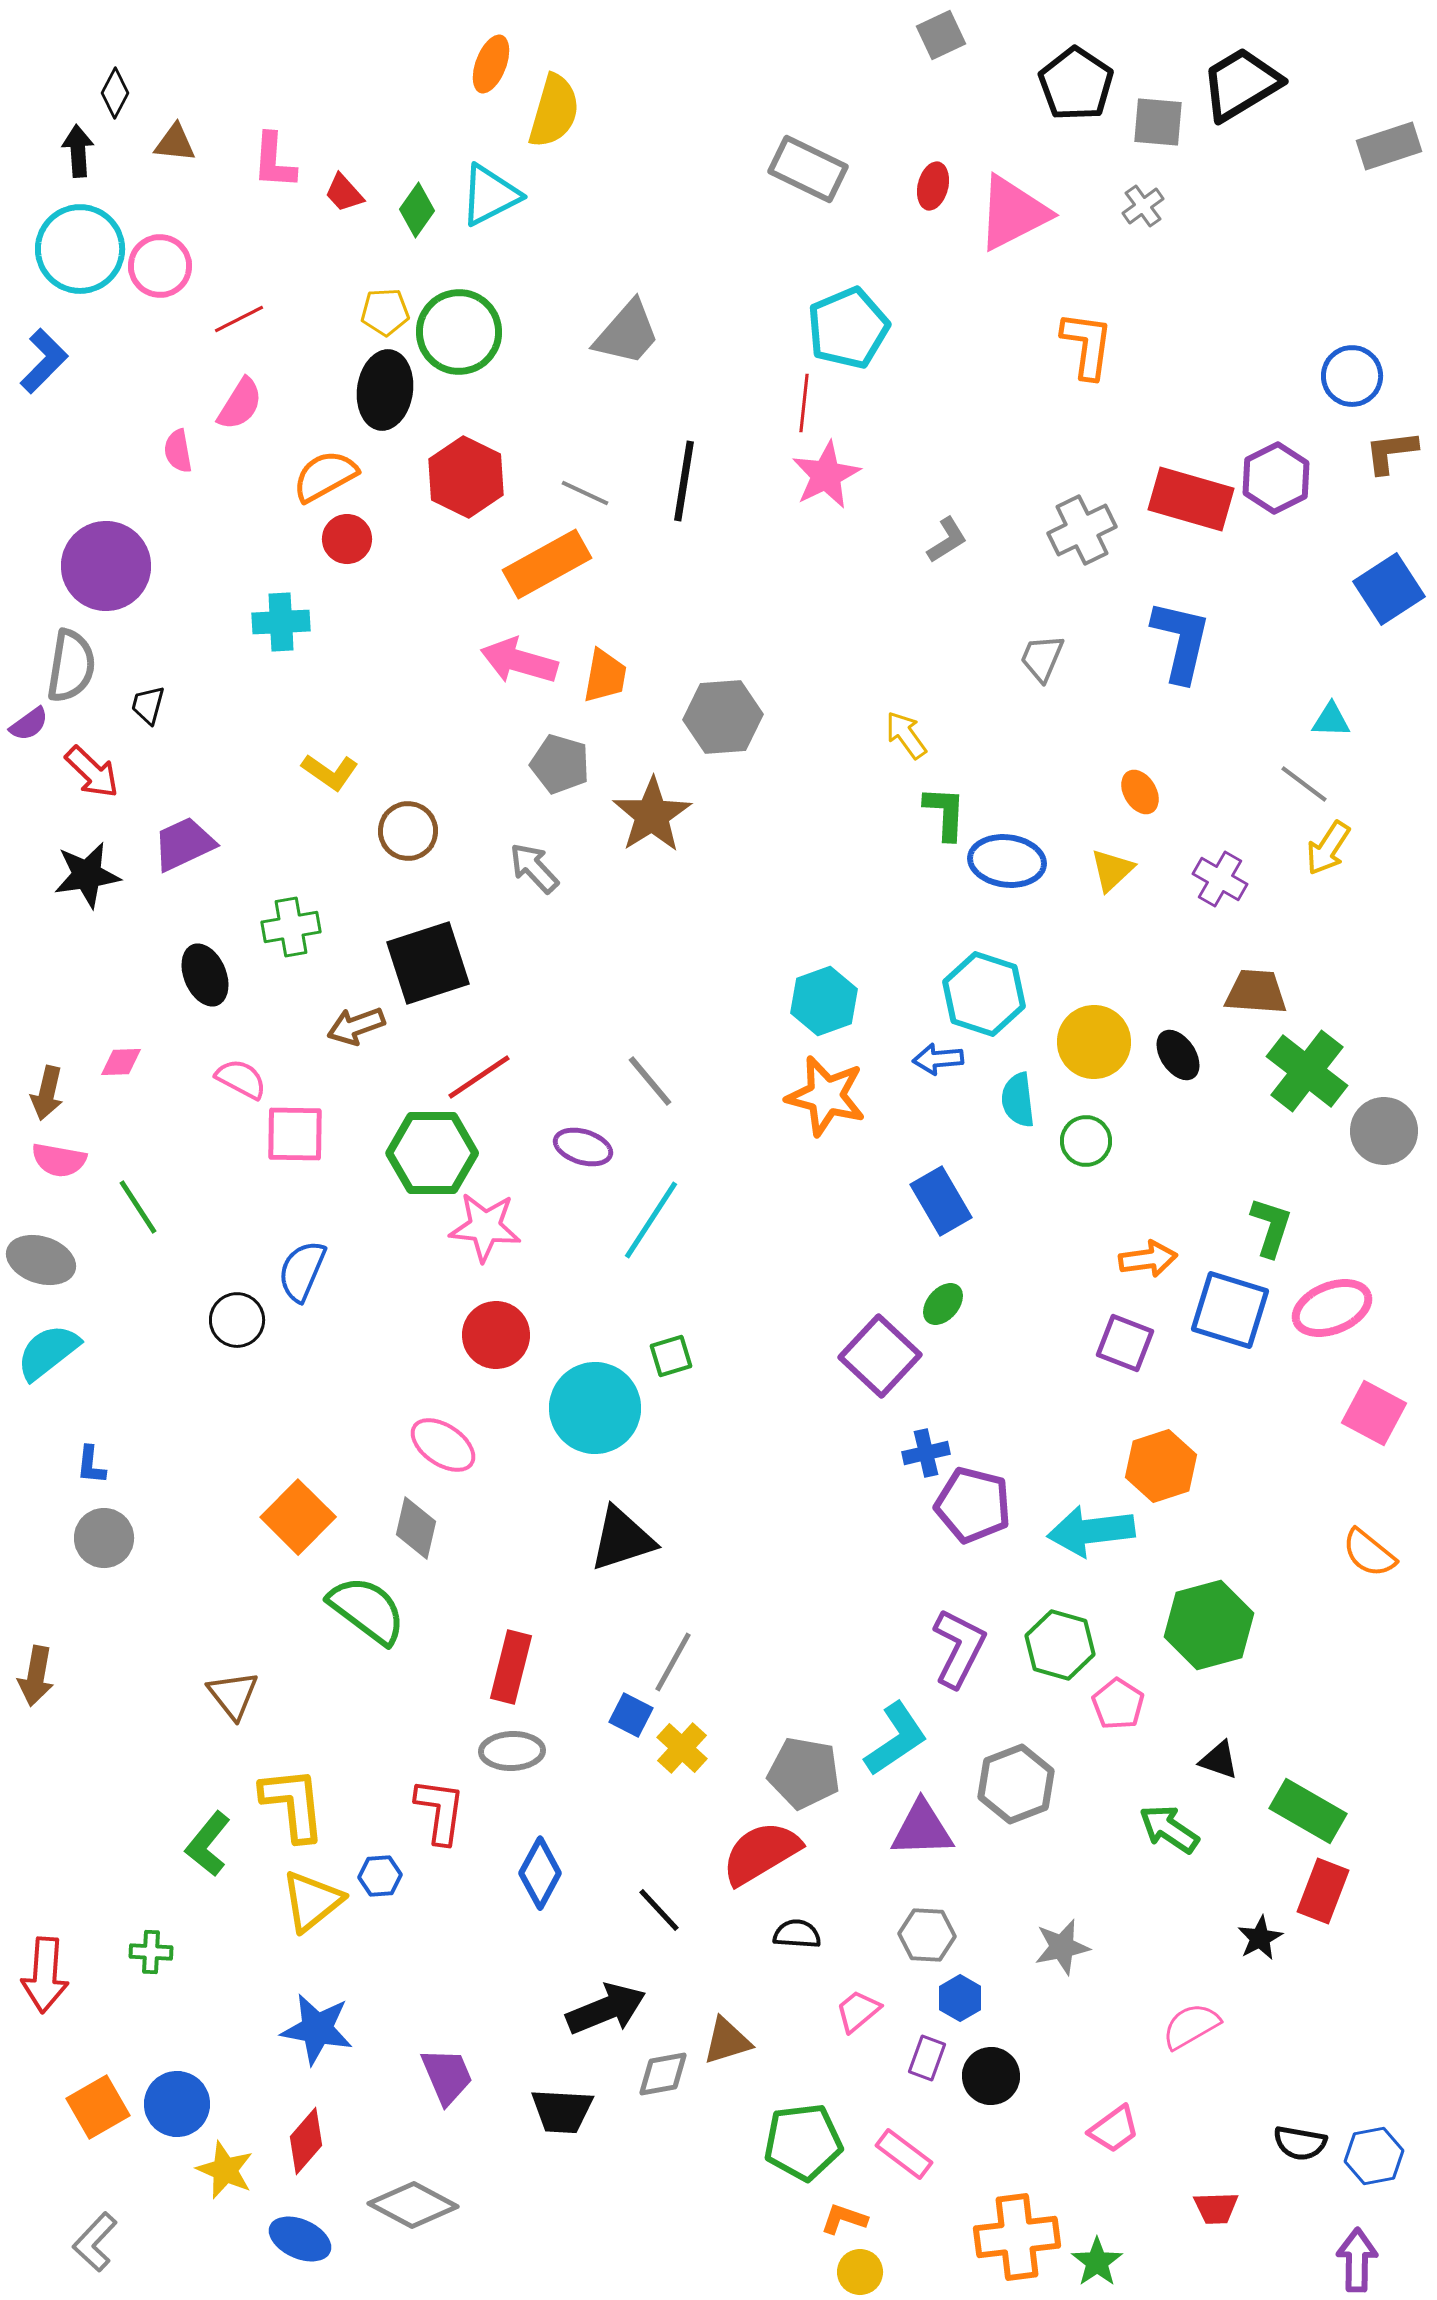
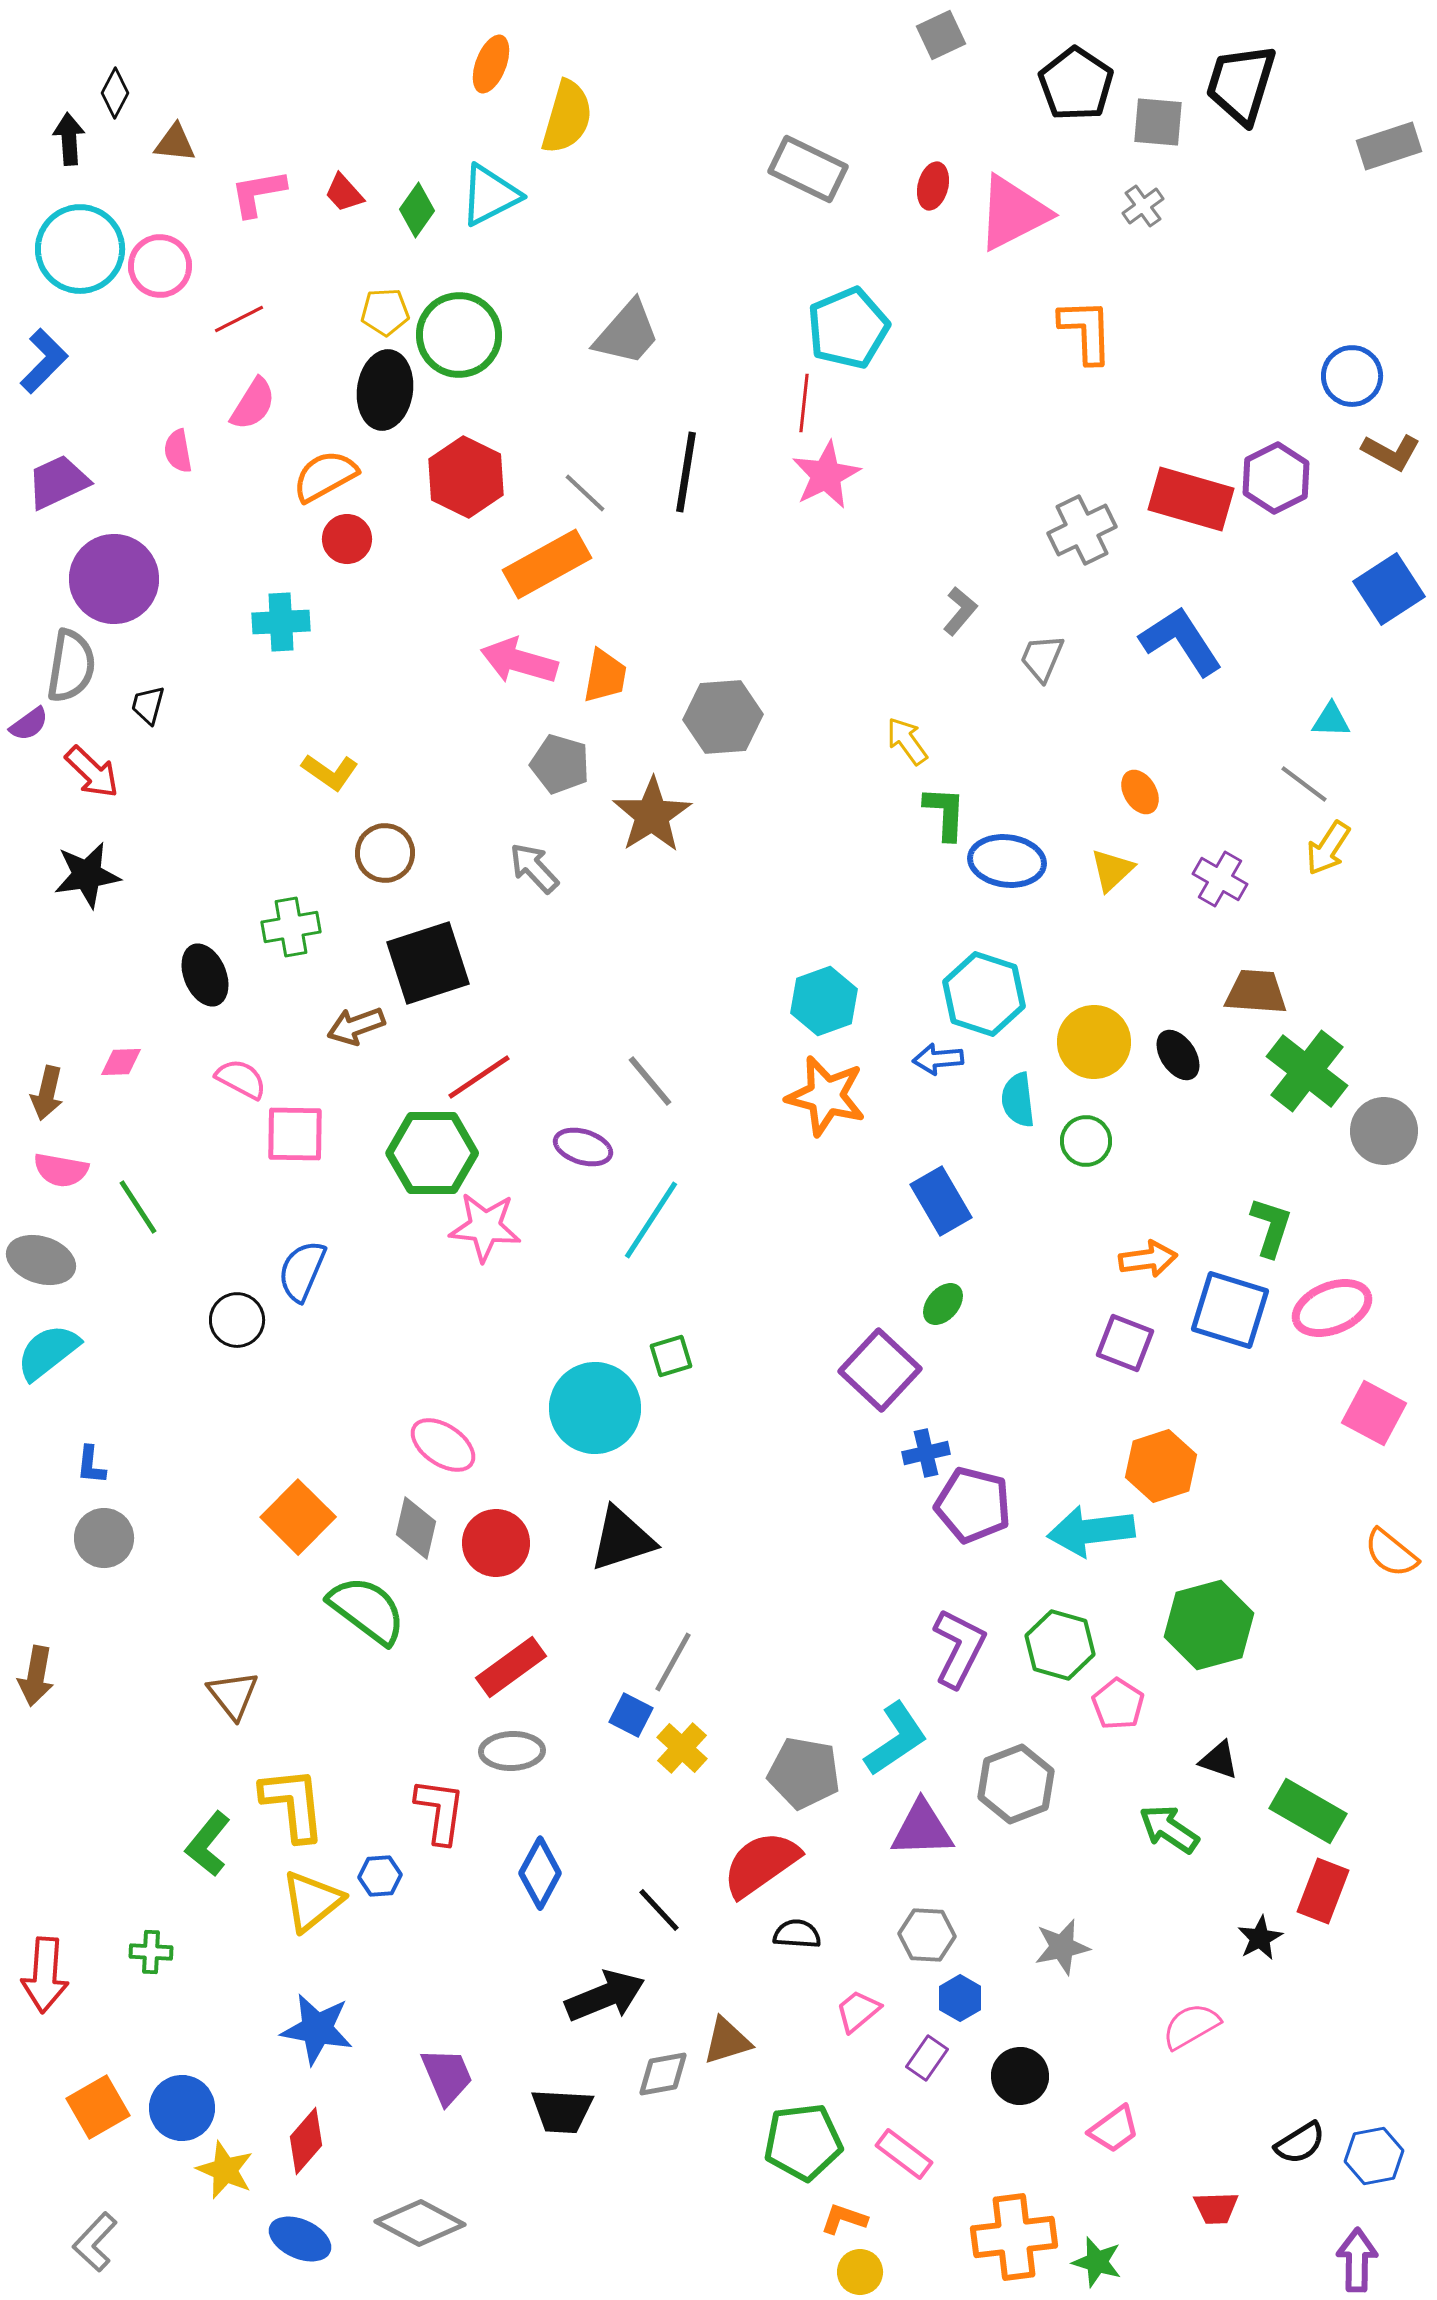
black trapezoid at (1241, 84): rotated 42 degrees counterclockwise
yellow semicircle at (554, 111): moved 13 px right, 6 px down
black arrow at (78, 151): moved 9 px left, 12 px up
pink L-shape at (274, 161): moved 16 px left, 32 px down; rotated 76 degrees clockwise
green circle at (459, 332): moved 3 px down
orange L-shape at (1087, 345): moved 1 px left, 14 px up; rotated 10 degrees counterclockwise
pink semicircle at (240, 404): moved 13 px right
brown L-shape at (1391, 452): rotated 144 degrees counterclockwise
black line at (684, 481): moved 2 px right, 9 px up
gray line at (585, 493): rotated 18 degrees clockwise
gray L-shape at (947, 540): moved 13 px right, 71 px down; rotated 18 degrees counterclockwise
purple circle at (106, 566): moved 8 px right, 13 px down
blue L-shape at (1181, 641): rotated 46 degrees counterclockwise
yellow arrow at (906, 735): moved 1 px right, 6 px down
brown circle at (408, 831): moved 23 px left, 22 px down
purple trapezoid at (184, 844): moved 126 px left, 362 px up
pink semicircle at (59, 1160): moved 2 px right, 10 px down
red circle at (496, 1335): moved 208 px down
purple square at (880, 1356): moved 14 px down
orange semicircle at (1369, 1553): moved 22 px right
red rectangle at (511, 1667): rotated 40 degrees clockwise
red semicircle at (761, 1853): moved 11 px down; rotated 4 degrees counterclockwise
black arrow at (606, 2009): moved 1 px left, 13 px up
purple rectangle at (927, 2058): rotated 15 degrees clockwise
black circle at (991, 2076): moved 29 px right
blue circle at (177, 2104): moved 5 px right, 4 px down
black semicircle at (1300, 2143): rotated 42 degrees counterclockwise
gray diamond at (413, 2205): moved 7 px right, 18 px down
orange cross at (1017, 2237): moved 3 px left
green star at (1097, 2262): rotated 21 degrees counterclockwise
